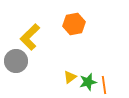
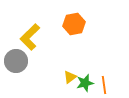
green star: moved 3 px left, 1 px down
